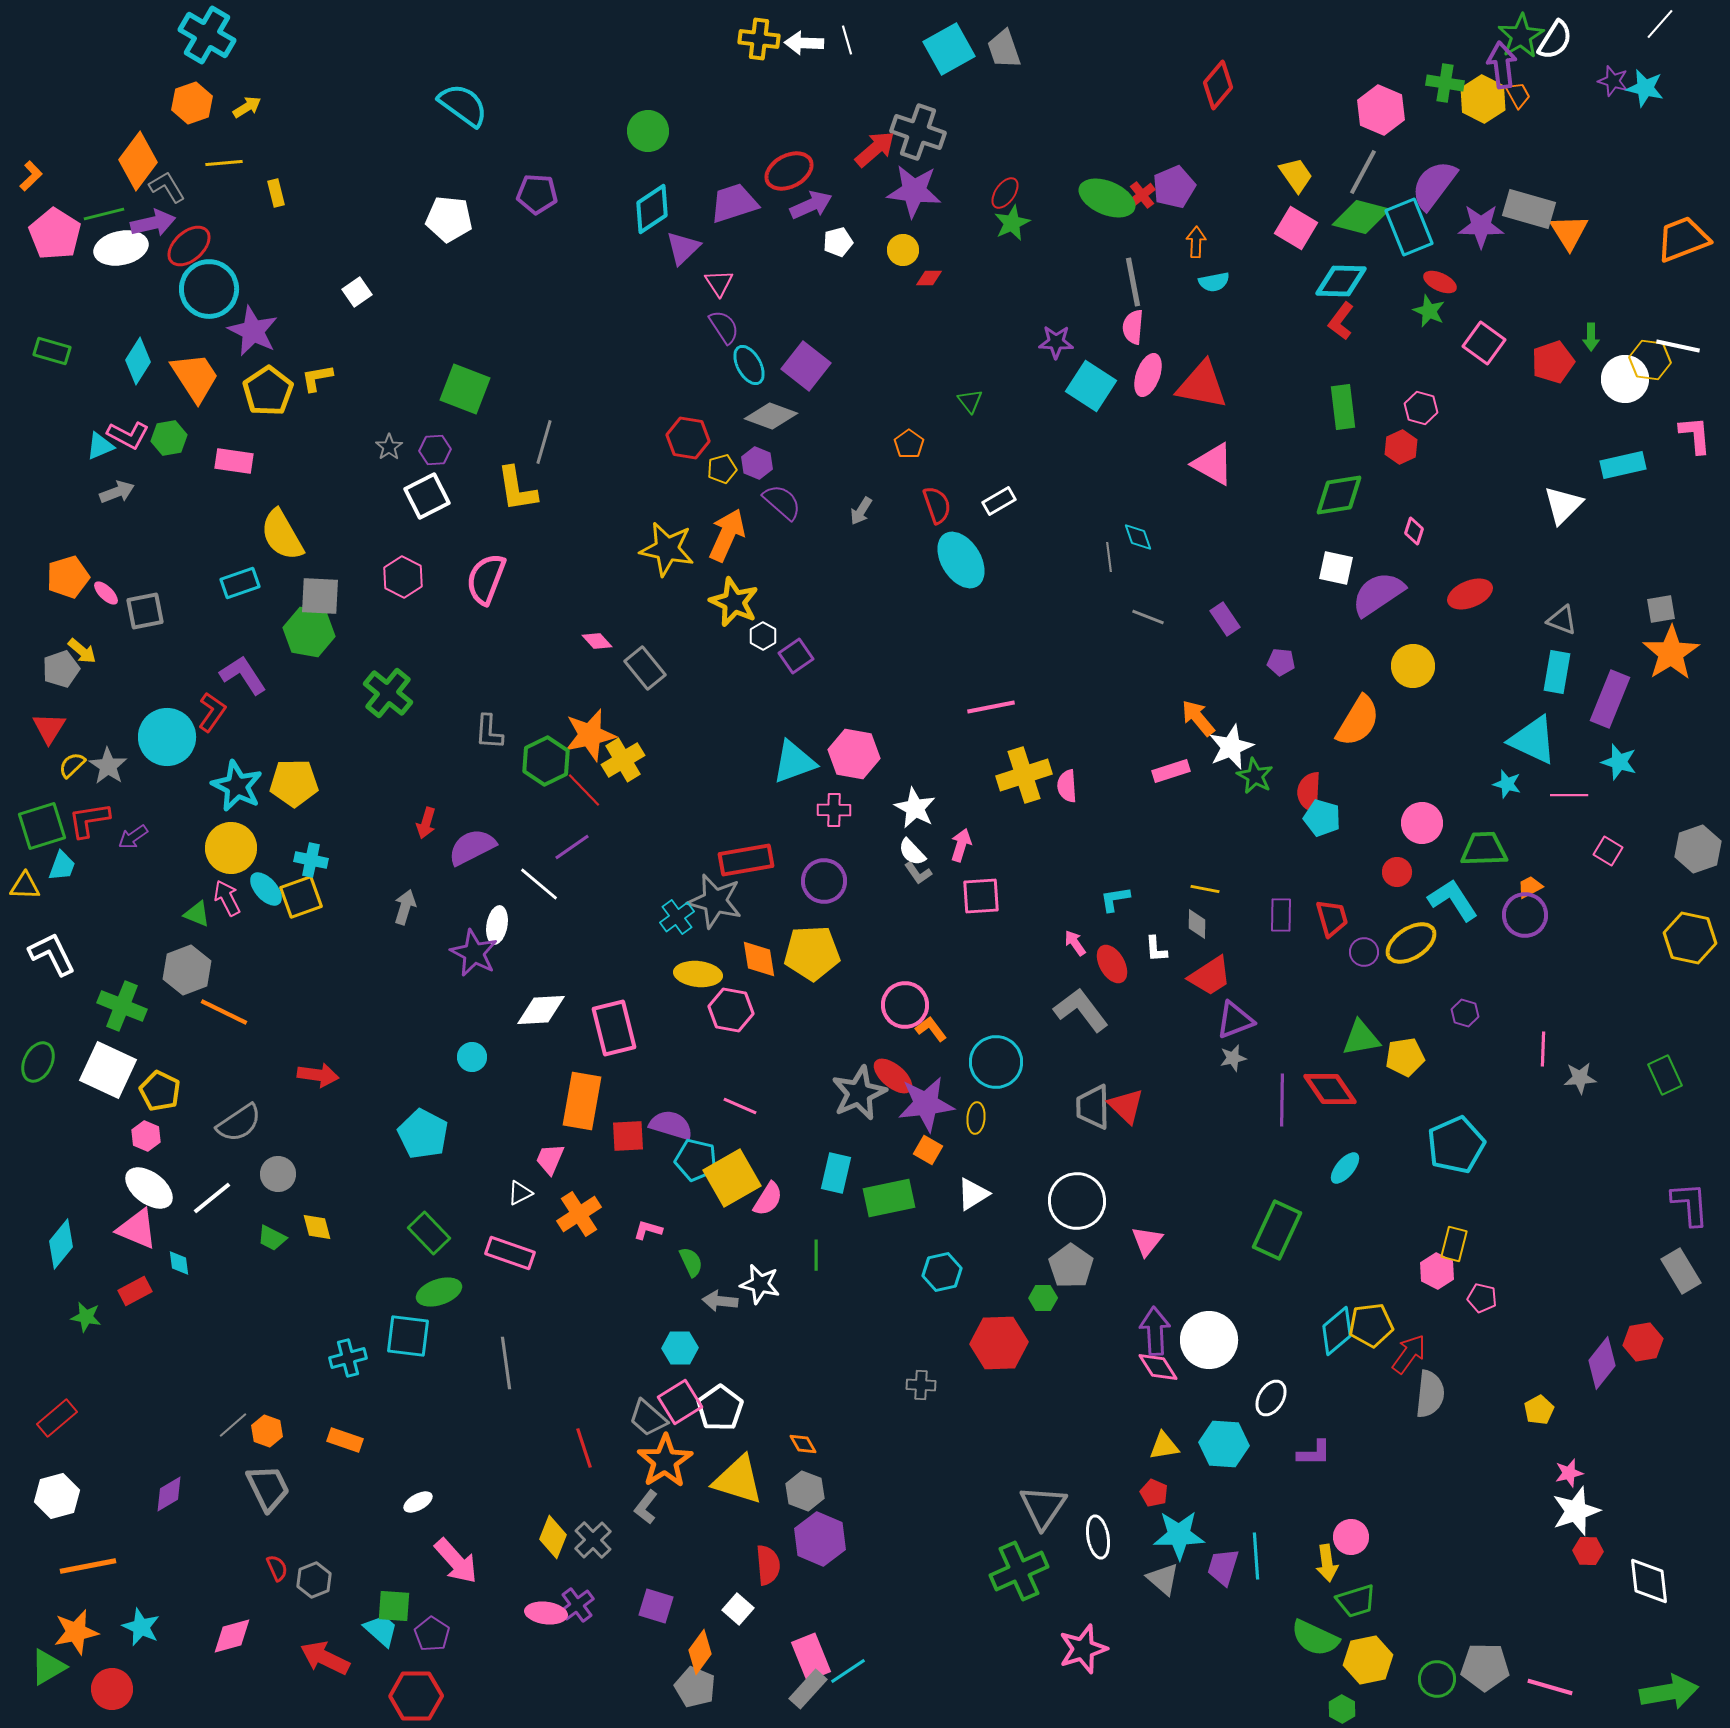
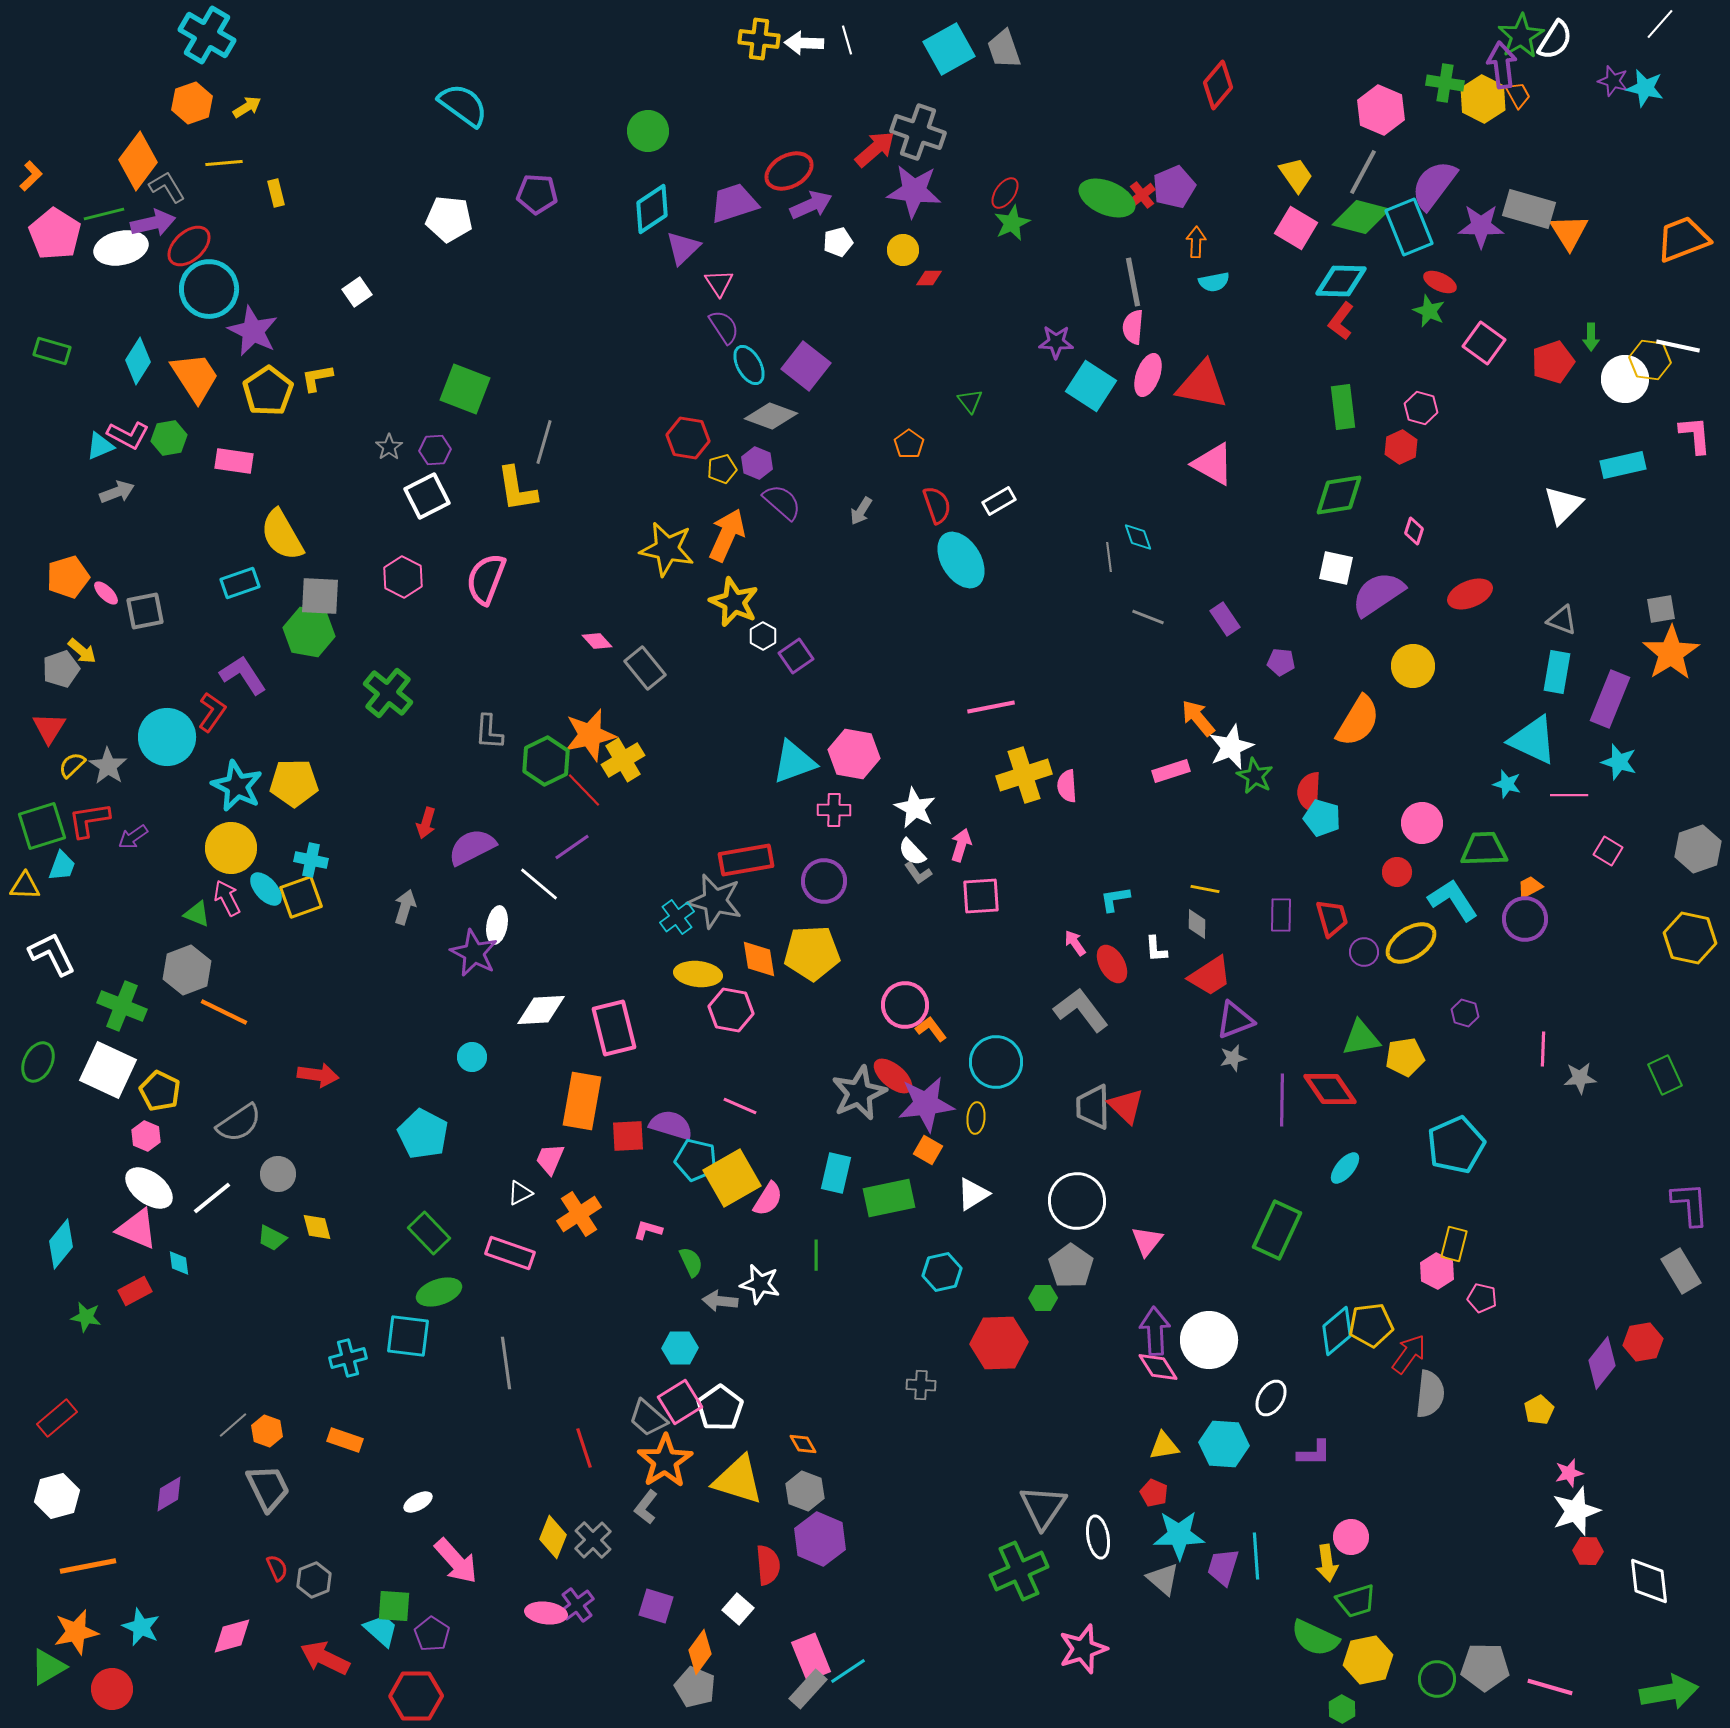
purple circle at (1525, 915): moved 4 px down
